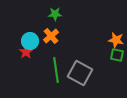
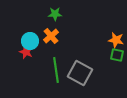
red star: rotated 16 degrees counterclockwise
